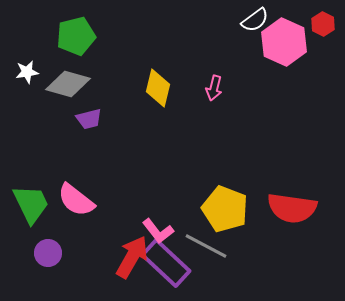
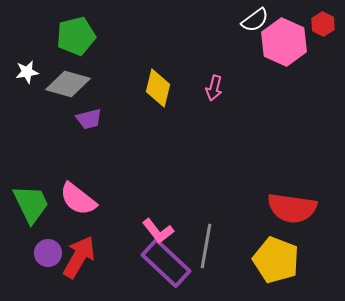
pink semicircle: moved 2 px right, 1 px up
yellow pentagon: moved 51 px right, 51 px down
gray line: rotated 72 degrees clockwise
red arrow: moved 53 px left
